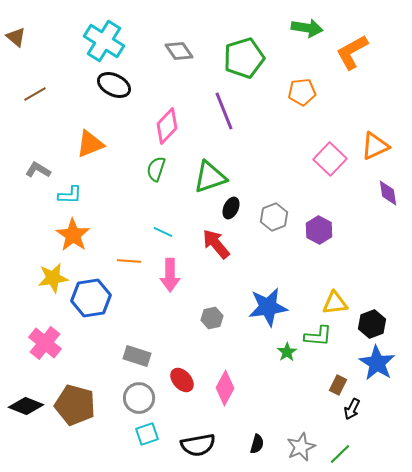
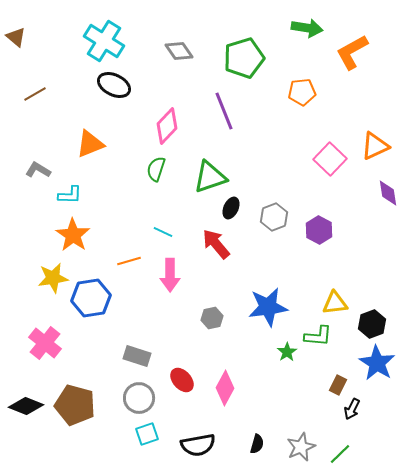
orange line at (129, 261): rotated 20 degrees counterclockwise
